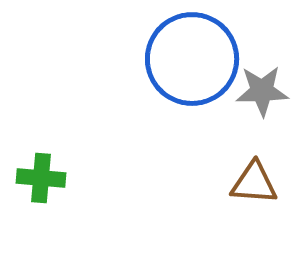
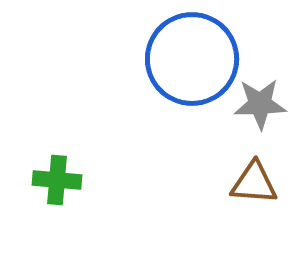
gray star: moved 2 px left, 13 px down
green cross: moved 16 px right, 2 px down
